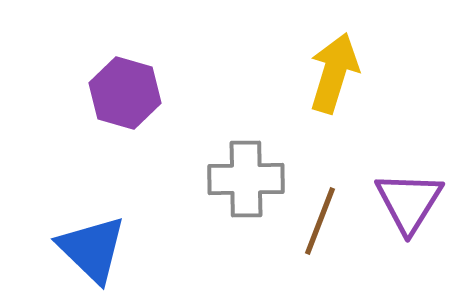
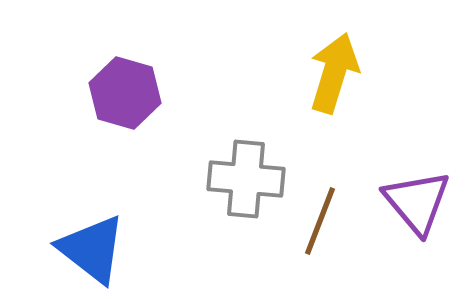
gray cross: rotated 6 degrees clockwise
purple triangle: moved 8 px right; rotated 12 degrees counterclockwise
blue triangle: rotated 6 degrees counterclockwise
